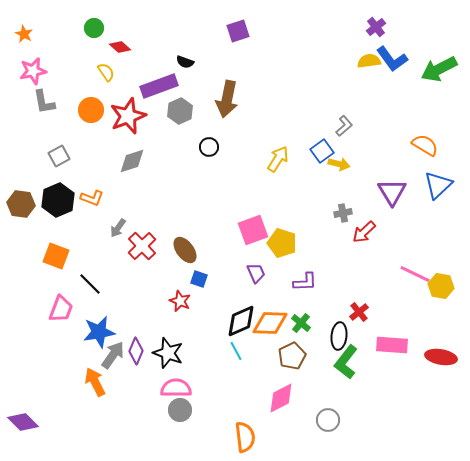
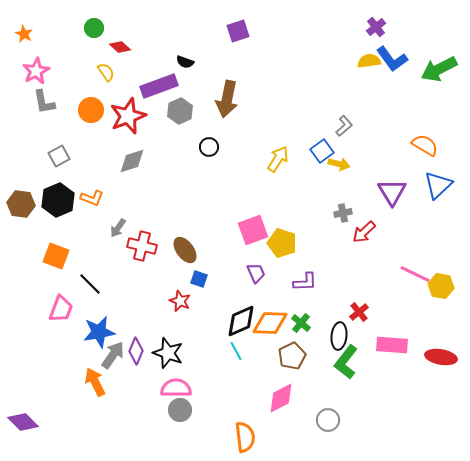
pink star at (33, 71): moved 3 px right; rotated 16 degrees counterclockwise
red cross at (142, 246): rotated 32 degrees counterclockwise
